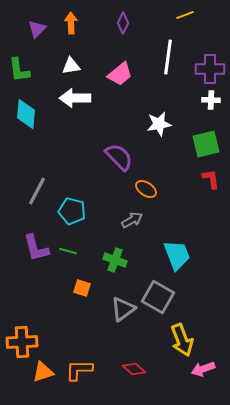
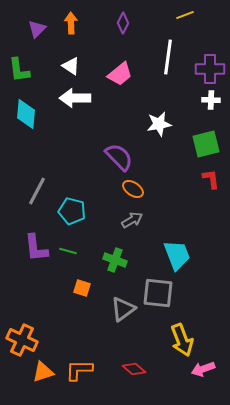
white triangle: rotated 42 degrees clockwise
orange ellipse: moved 13 px left
purple L-shape: rotated 8 degrees clockwise
gray square: moved 4 px up; rotated 24 degrees counterclockwise
orange cross: moved 2 px up; rotated 28 degrees clockwise
